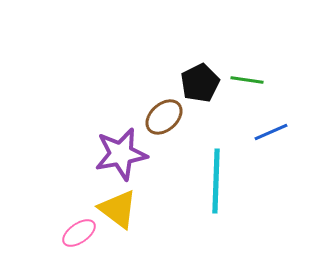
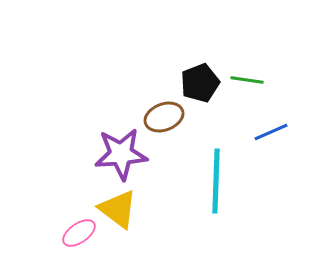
black pentagon: rotated 6 degrees clockwise
brown ellipse: rotated 21 degrees clockwise
purple star: rotated 6 degrees clockwise
